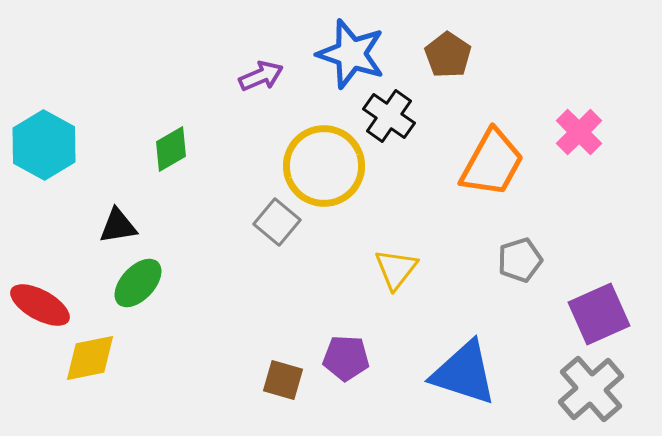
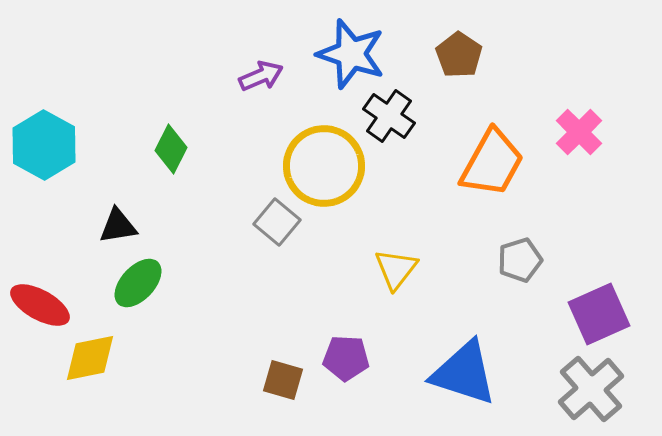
brown pentagon: moved 11 px right
green diamond: rotated 33 degrees counterclockwise
